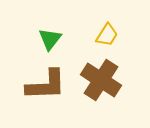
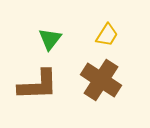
brown L-shape: moved 8 px left
